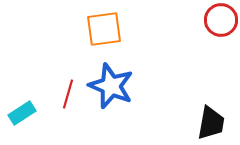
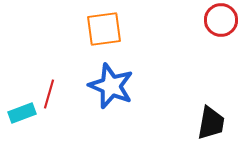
red line: moved 19 px left
cyan rectangle: rotated 12 degrees clockwise
